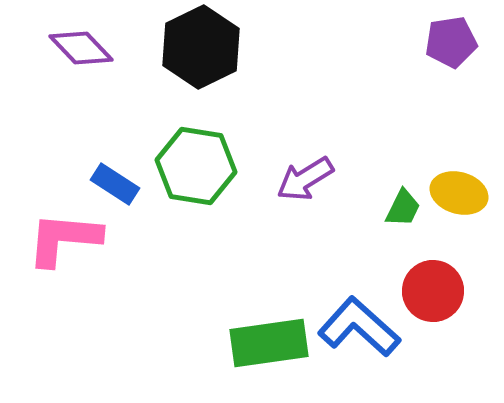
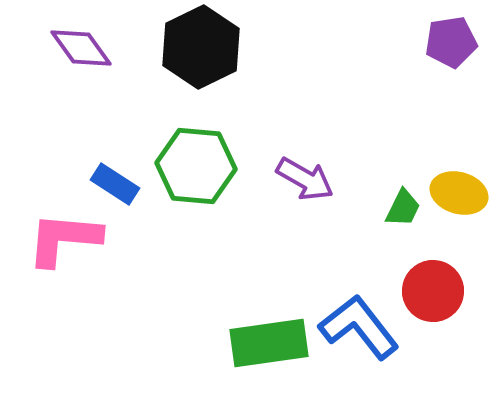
purple diamond: rotated 8 degrees clockwise
green hexagon: rotated 4 degrees counterclockwise
purple arrow: rotated 118 degrees counterclockwise
blue L-shape: rotated 10 degrees clockwise
